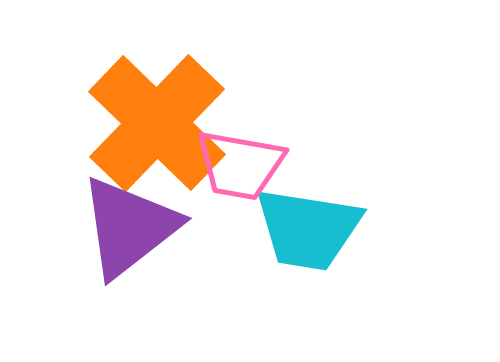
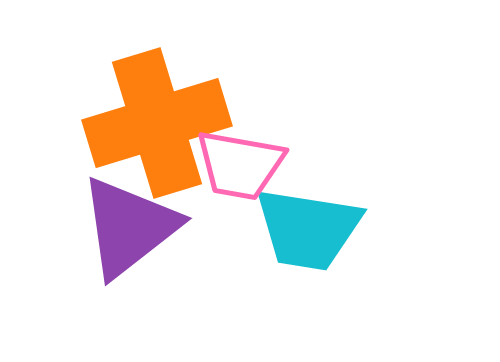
orange cross: rotated 29 degrees clockwise
